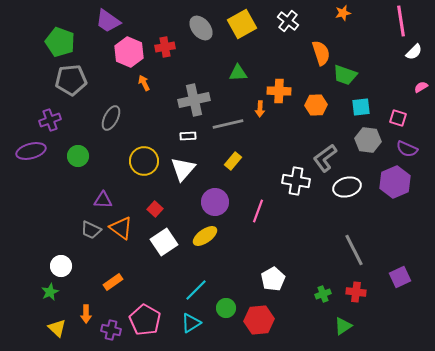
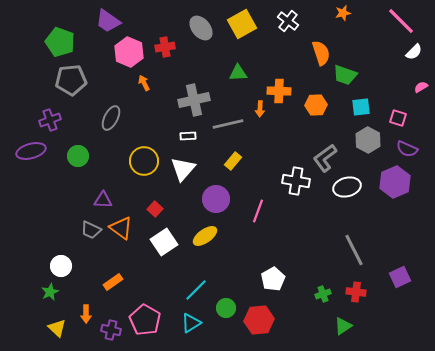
pink line at (401, 21): rotated 36 degrees counterclockwise
gray hexagon at (368, 140): rotated 20 degrees clockwise
purple circle at (215, 202): moved 1 px right, 3 px up
